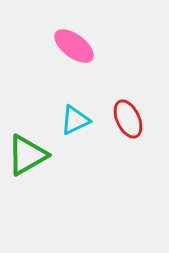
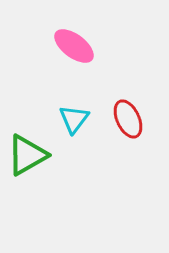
cyan triangle: moved 1 px left, 1 px up; rotated 28 degrees counterclockwise
